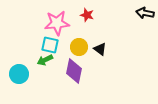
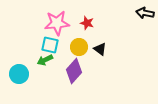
red star: moved 8 px down
purple diamond: rotated 30 degrees clockwise
